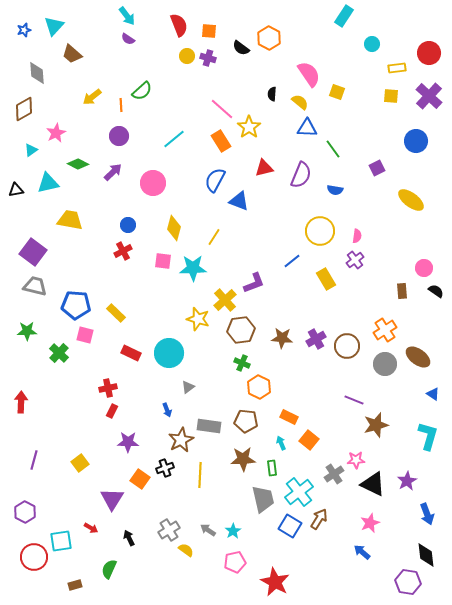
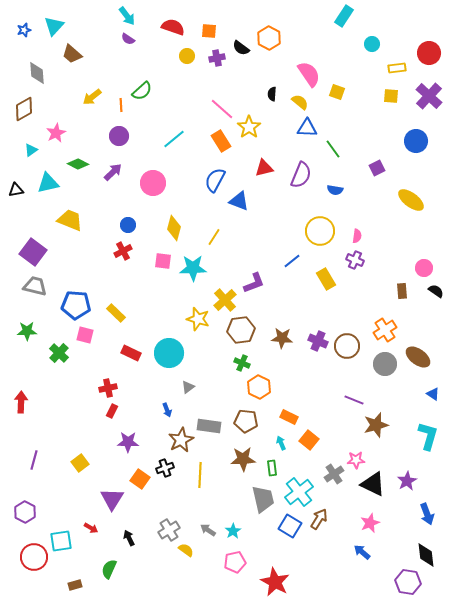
red semicircle at (179, 25): moved 6 px left, 2 px down; rotated 50 degrees counterclockwise
purple cross at (208, 58): moved 9 px right; rotated 28 degrees counterclockwise
yellow trapezoid at (70, 220): rotated 12 degrees clockwise
purple cross at (355, 260): rotated 30 degrees counterclockwise
purple cross at (316, 339): moved 2 px right, 2 px down; rotated 36 degrees counterclockwise
